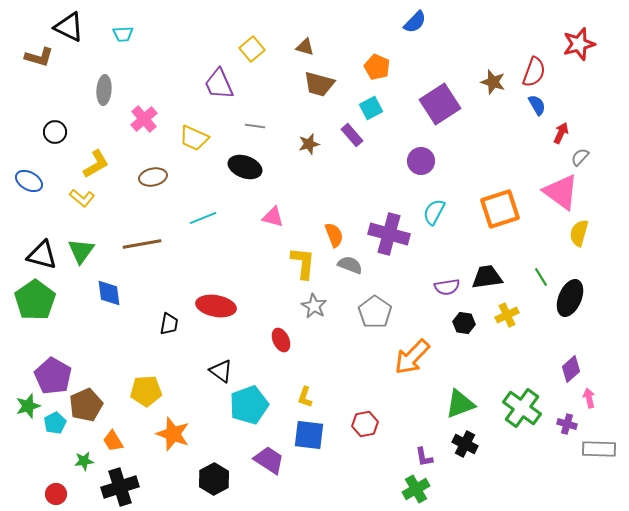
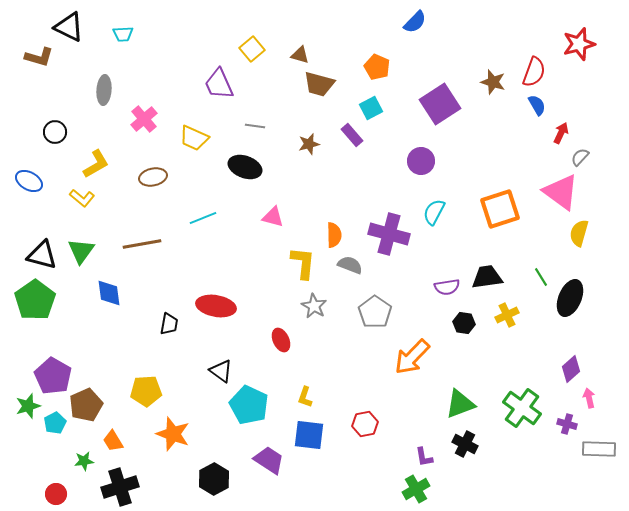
brown triangle at (305, 47): moved 5 px left, 8 px down
orange semicircle at (334, 235): rotated 20 degrees clockwise
cyan pentagon at (249, 405): rotated 27 degrees counterclockwise
